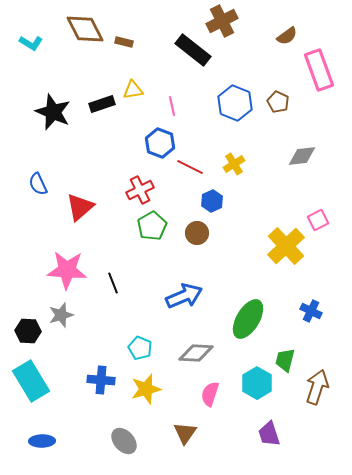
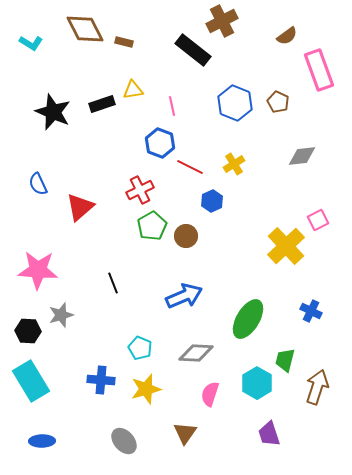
brown circle at (197, 233): moved 11 px left, 3 px down
pink star at (67, 270): moved 29 px left
